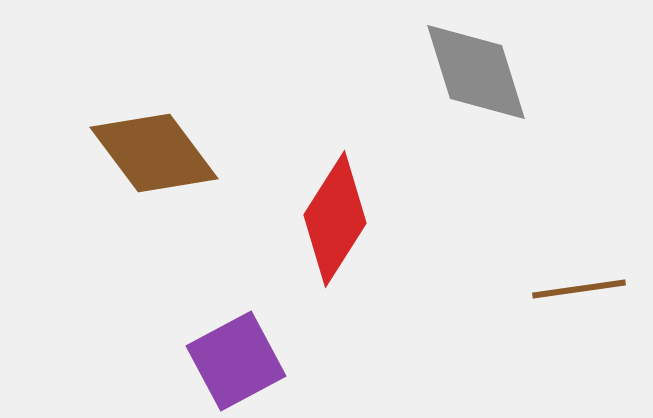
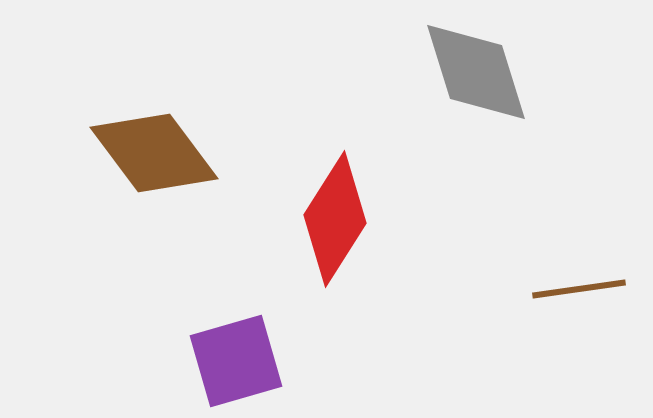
purple square: rotated 12 degrees clockwise
